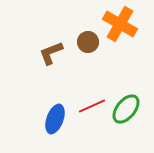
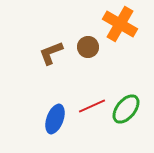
brown circle: moved 5 px down
